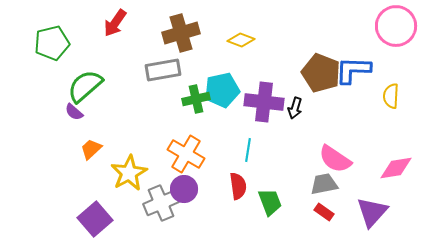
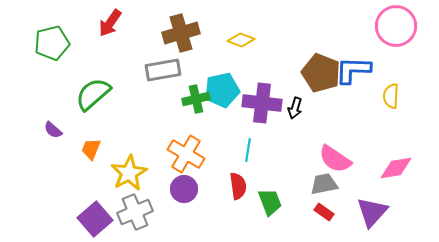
red arrow: moved 5 px left
green semicircle: moved 8 px right, 8 px down
purple cross: moved 2 px left, 1 px down
purple semicircle: moved 21 px left, 18 px down
orange trapezoid: rotated 25 degrees counterclockwise
gray cross: moved 26 px left, 9 px down
